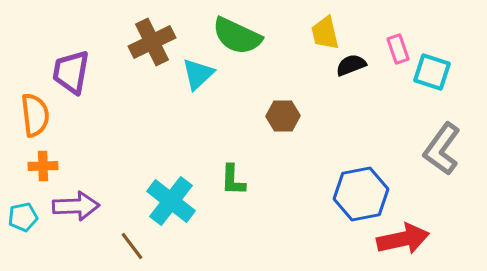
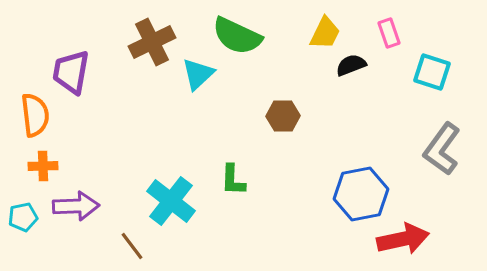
yellow trapezoid: rotated 141 degrees counterclockwise
pink rectangle: moved 9 px left, 16 px up
